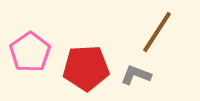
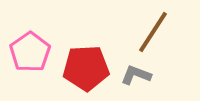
brown line: moved 4 px left
